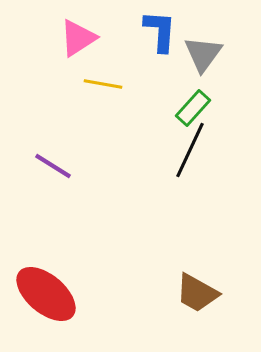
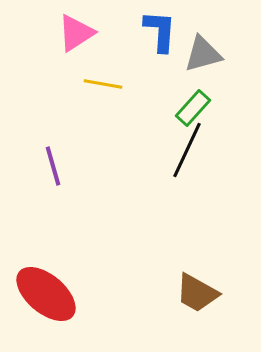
pink triangle: moved 2 px left, 5 px up
gray triangle: rotated 39 degrees clockwise
black line: moved 3 px left
purple line: rotated 42 degrees clockwise
